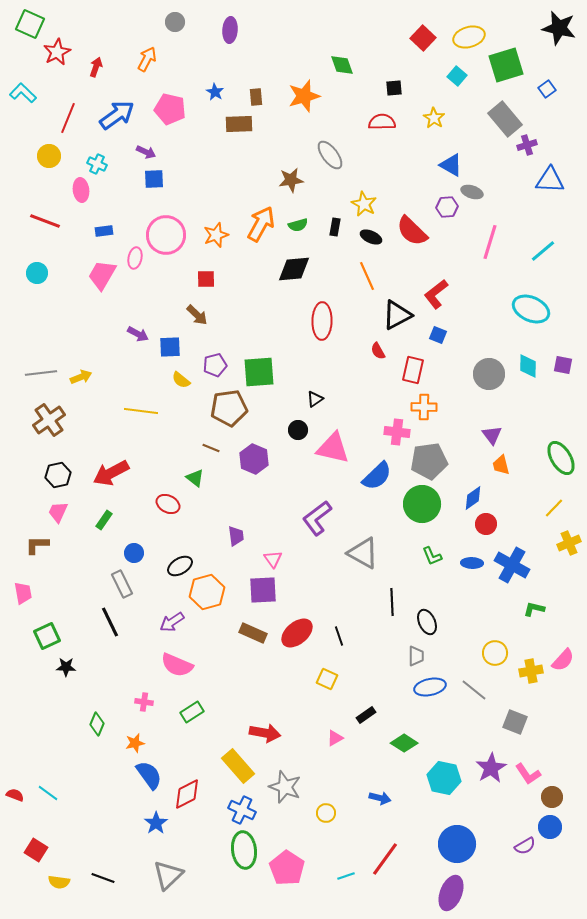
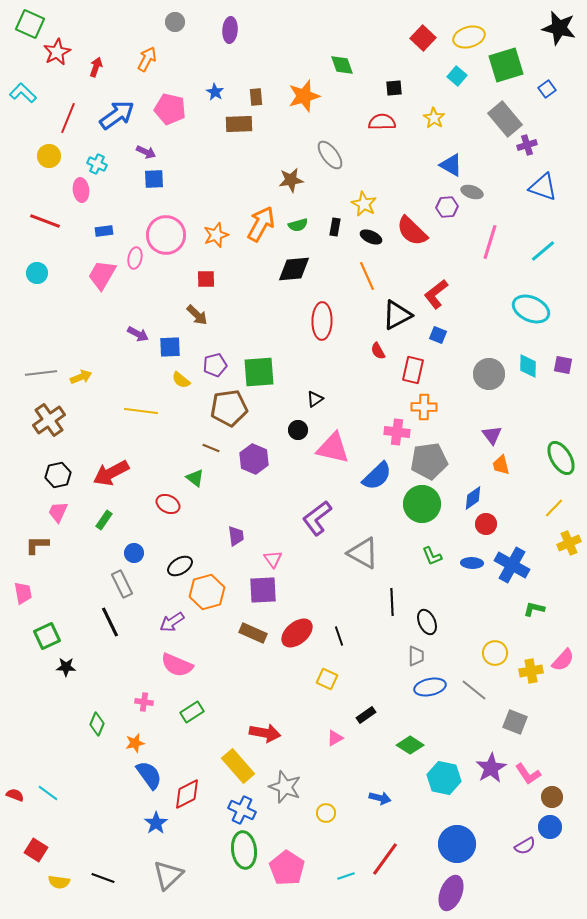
blue triangle at (550, 180): moved 7 px left, 7 px down; rotated 16 degrees clockwise
green diamond at (404, 743): moved 6 px right, 2 px down
